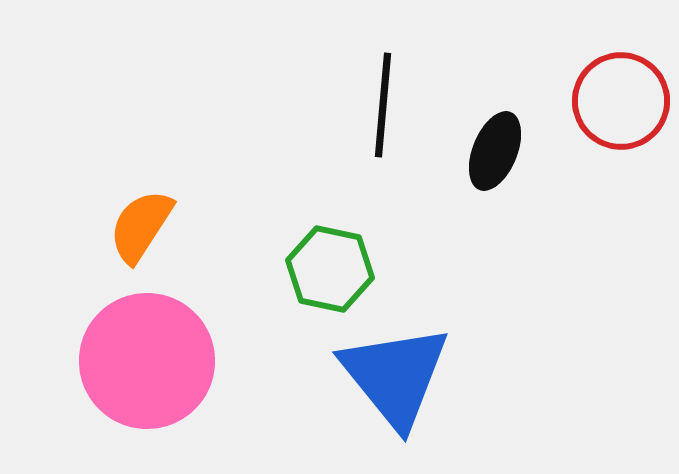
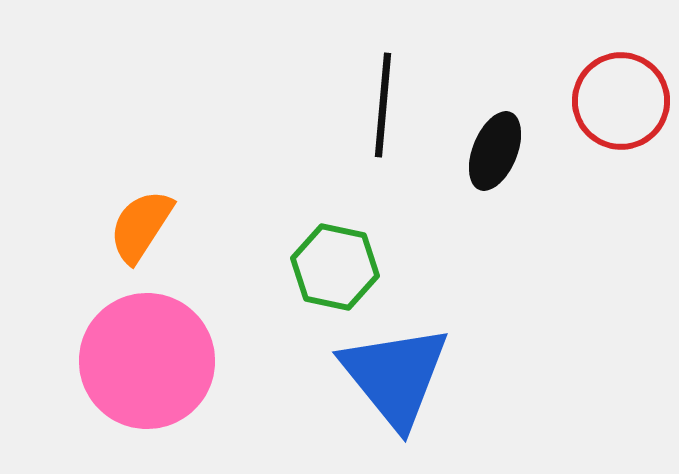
green hexagon: moved 5 px right, 2 px up
